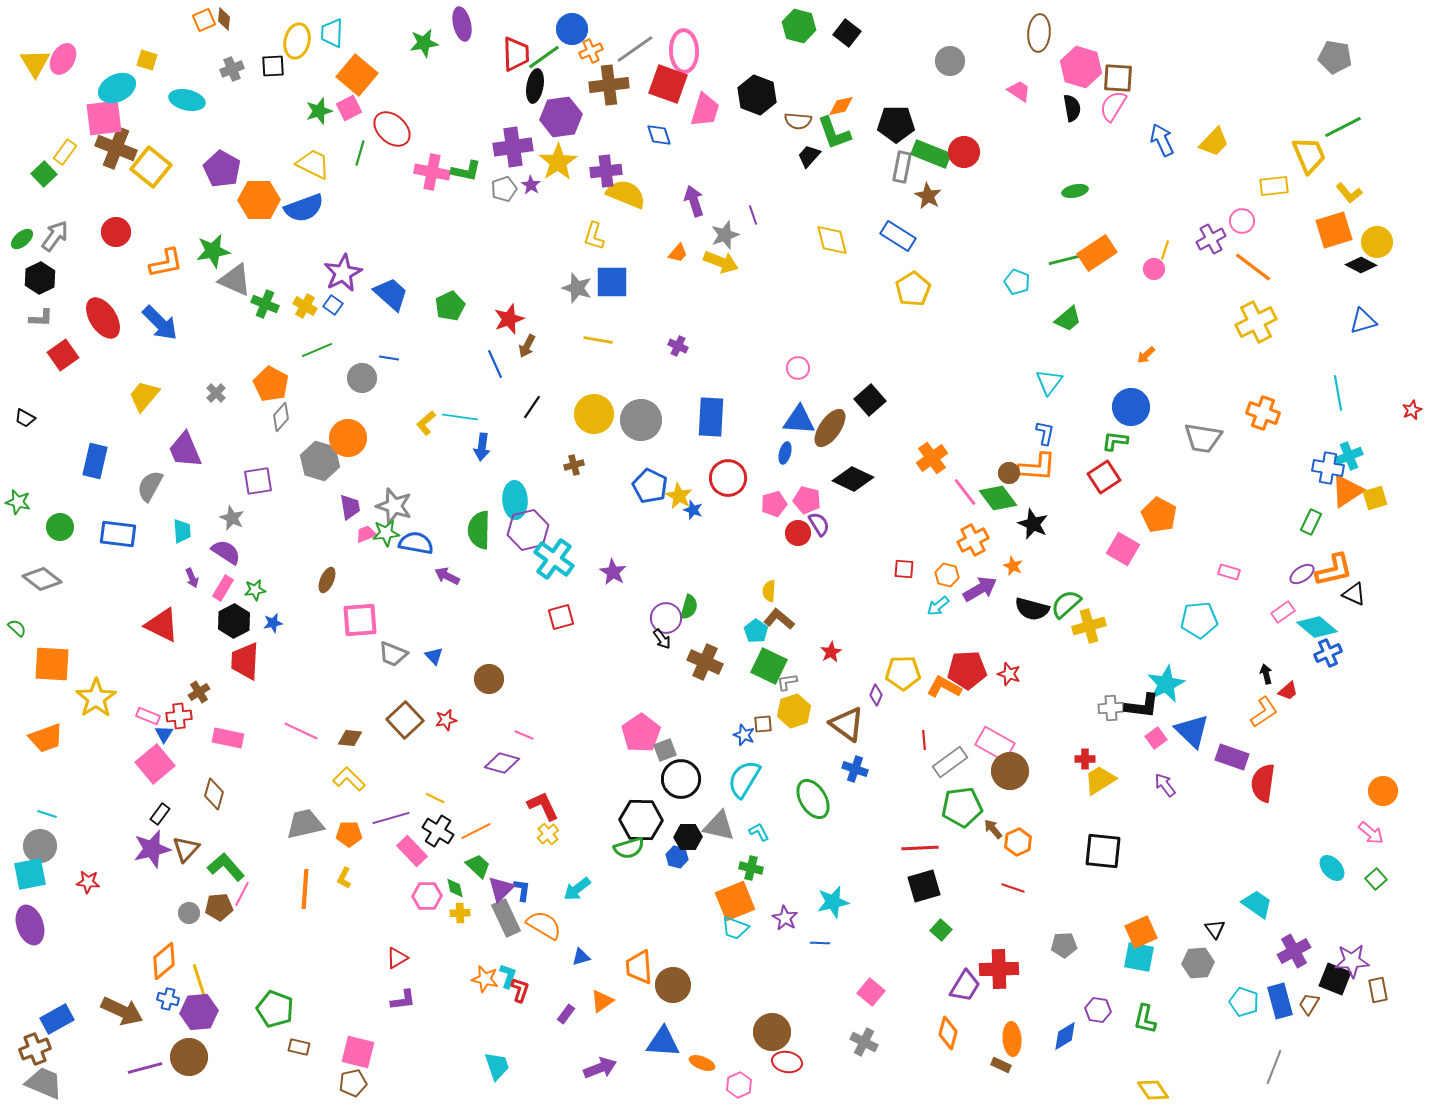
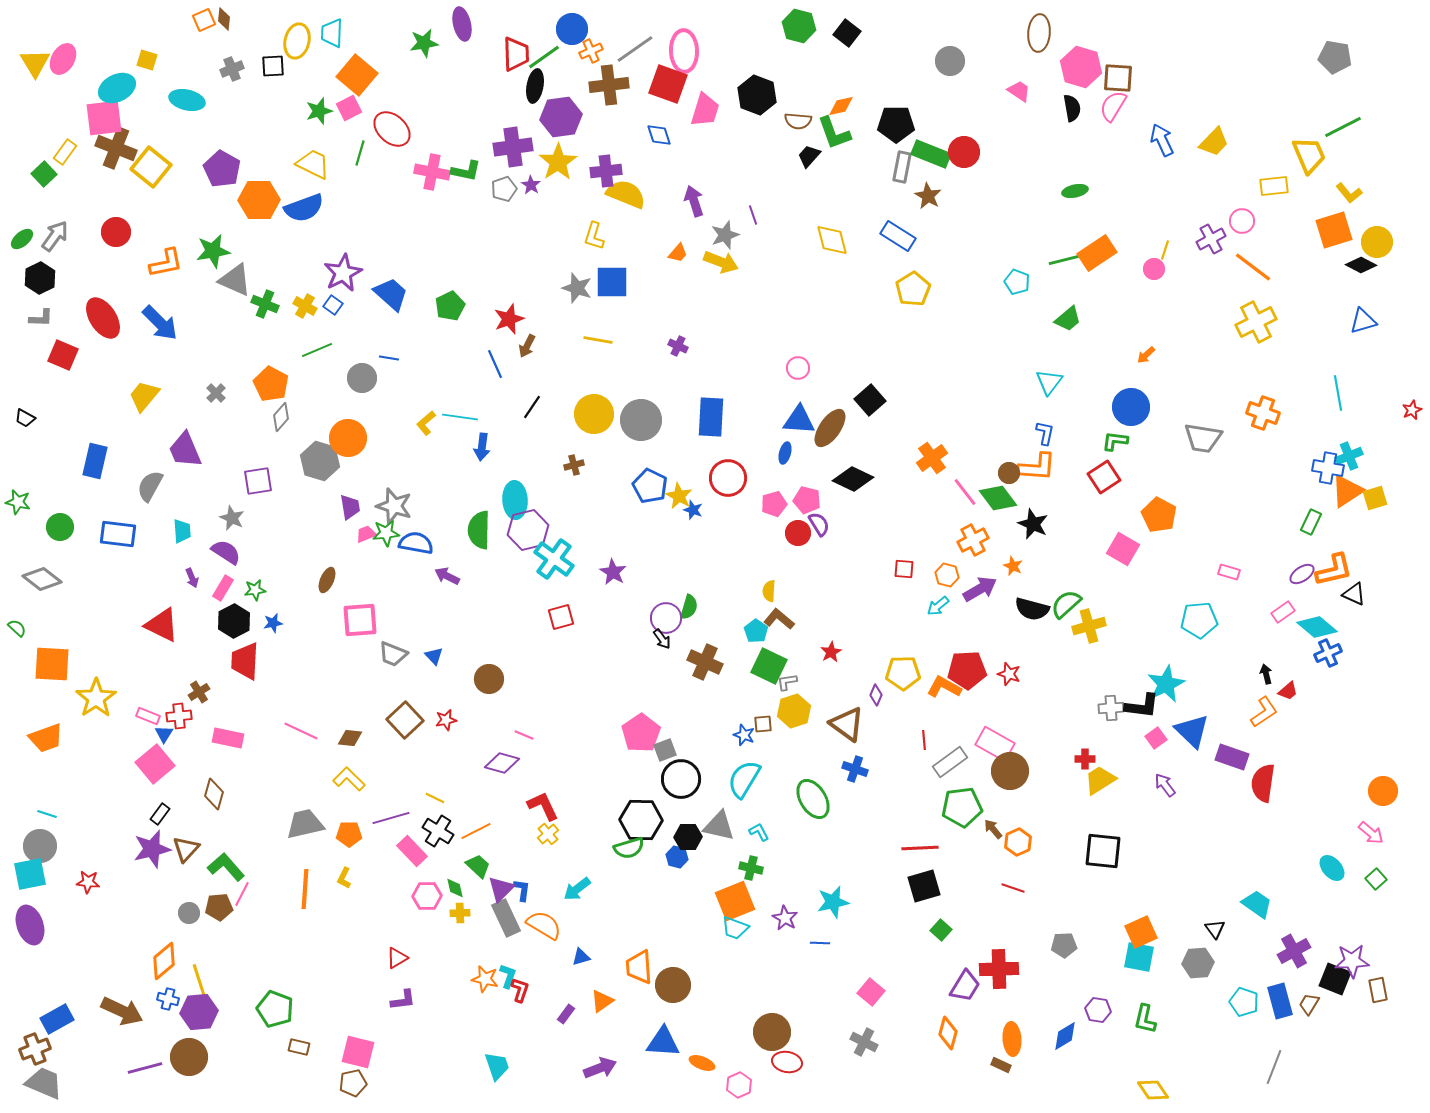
red square at (63, 355): rotated 32 degrees counterclockwise
